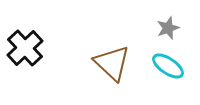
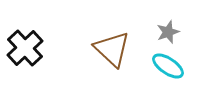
gray star: moved 4 px down
brown triangle: moved 14 px up
